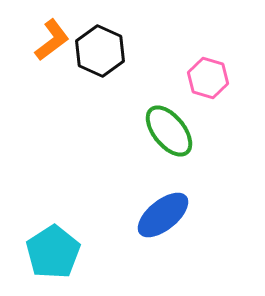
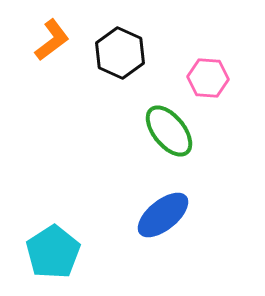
black hexagon: moved 20 px right, 2 px down
pink hexagon: rotated 12 degrees counterclockwise
